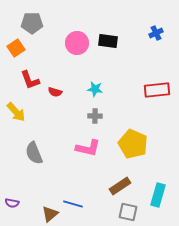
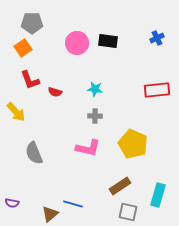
blue cross: moved 1 px right, 5 px down
orange square: moved 7 px right
